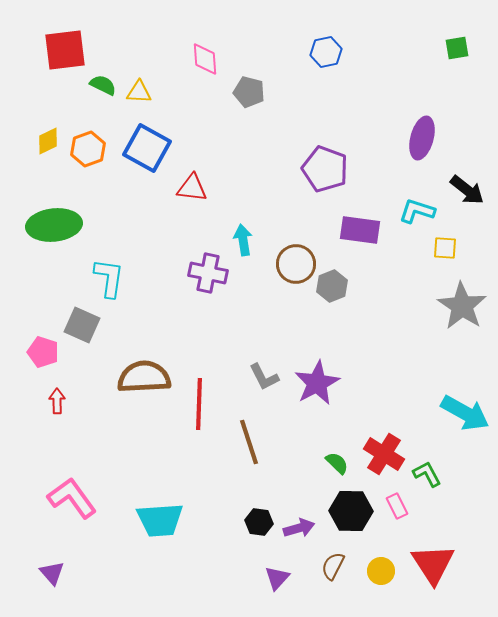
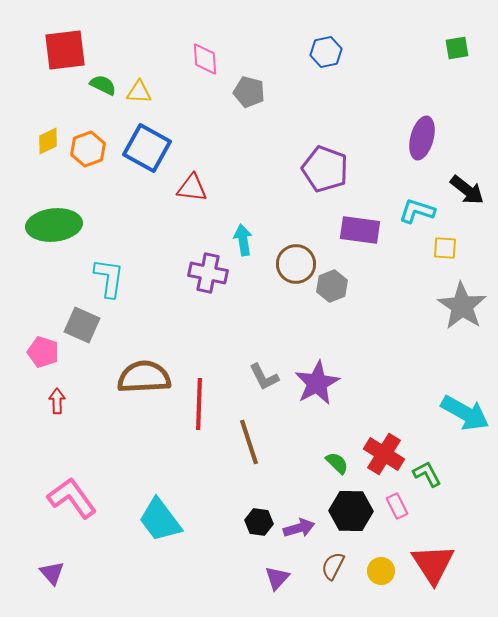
cyan trapezoid at (160, 520): rotated 57 degrees clockwise
